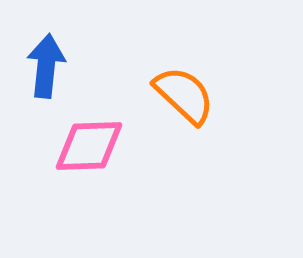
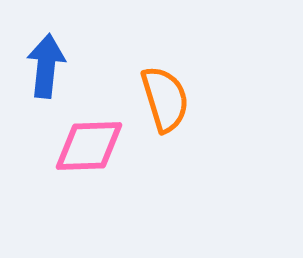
orange semicircle: moved 19 px left, 4 px down; rotated 30 degrees clockwise
